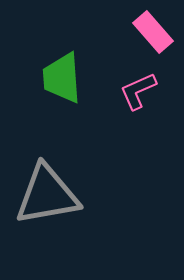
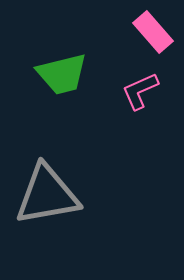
green trapezoid: moved 4 px up; rotated 100 degrees counterclockwise
pink L-shape: moved 2 px right
